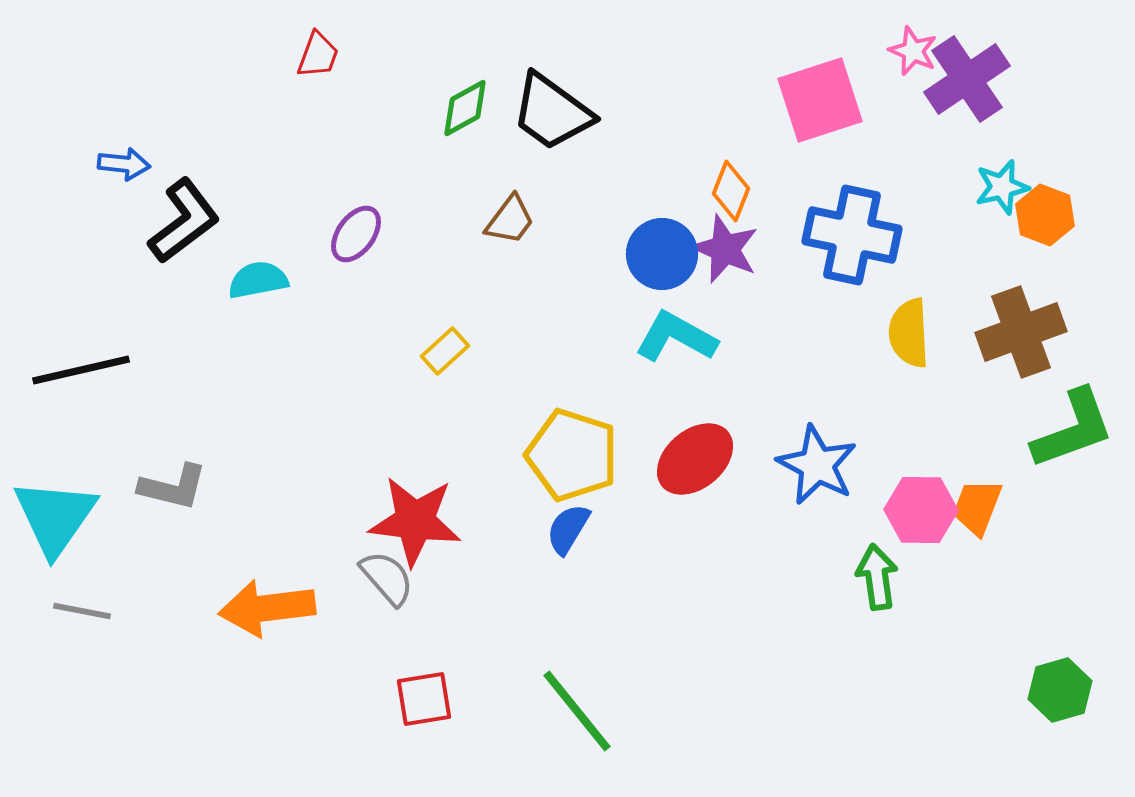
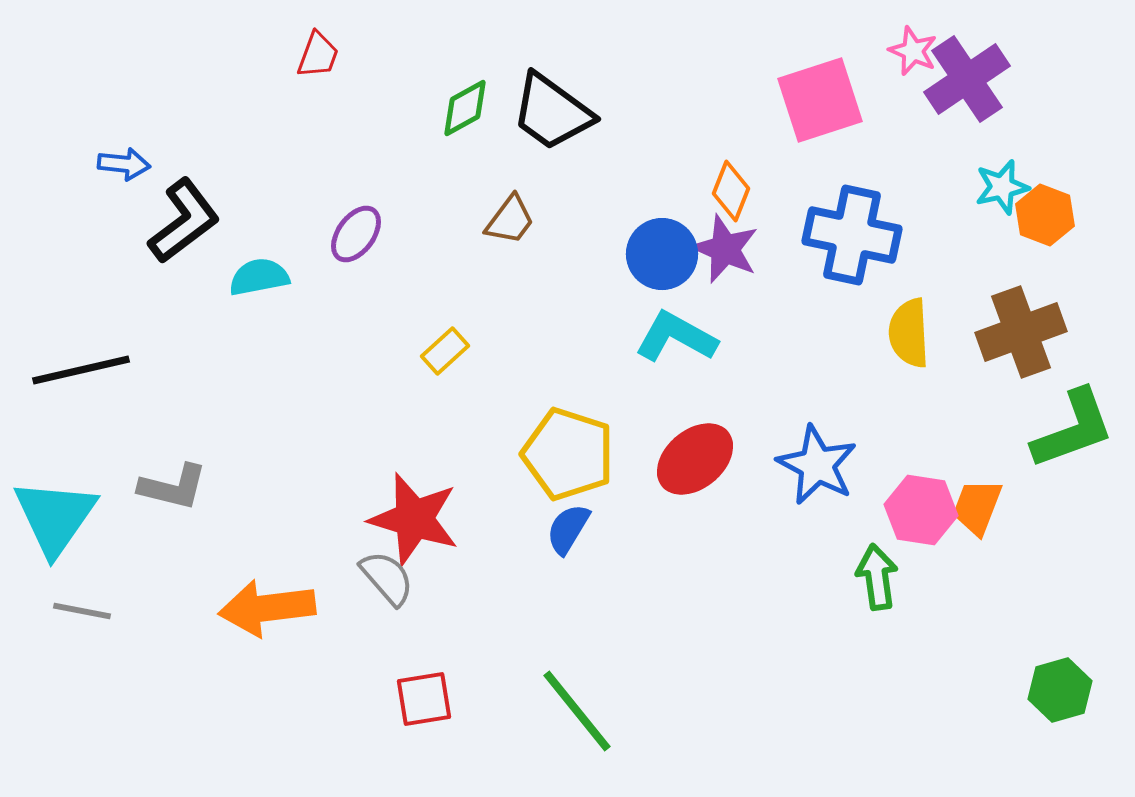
cyan semicircle: moved 1 px right, 3 px up
yellow pentagon: moved 4 px left, 1 px up
pink hexagon: rotated 8 degrees clockwise
red star: moved 1 px left, 2 px up; rotated 10 degrees clockwise
